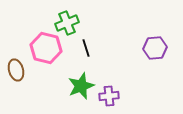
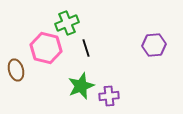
purple hexagon: moved 1 px left, 3 px up
